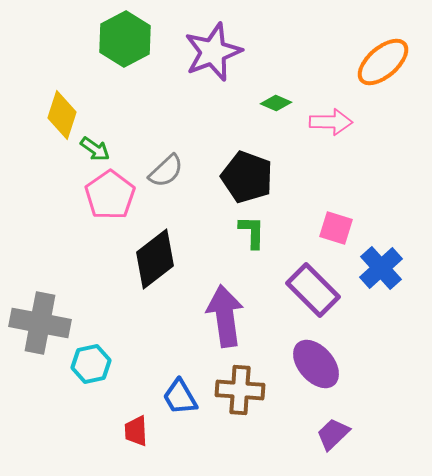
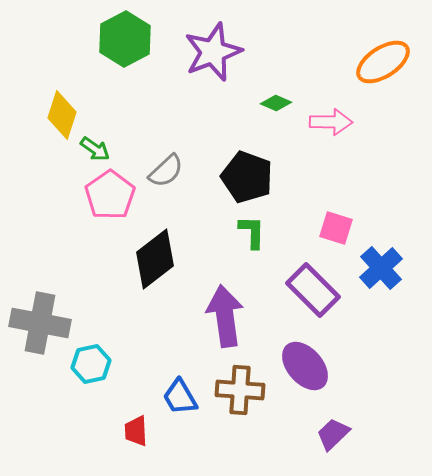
orange ellipse: rotated 8 degrees clockwise
purple ellipse: moved 11 px left, 2 px down
